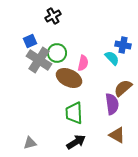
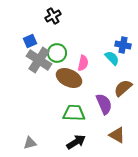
purple semicircle: moved 8 px left; rotated 15 degrees counterclockwise
green trapezoid: rotated 95 degrees clockwise
